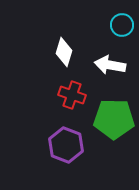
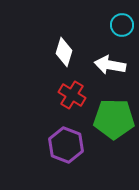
red cross: rotated 12 degrees clockwise
